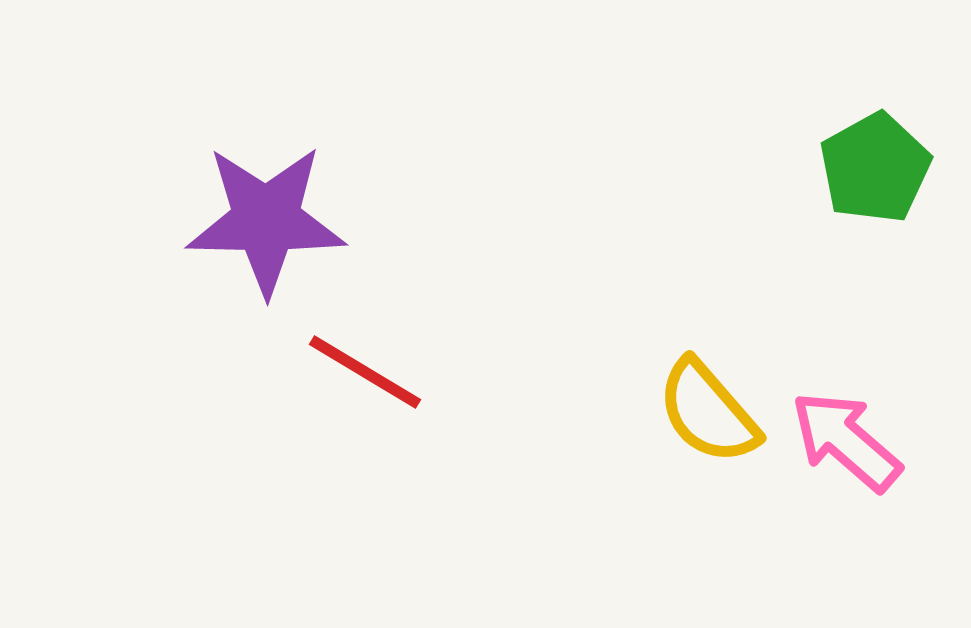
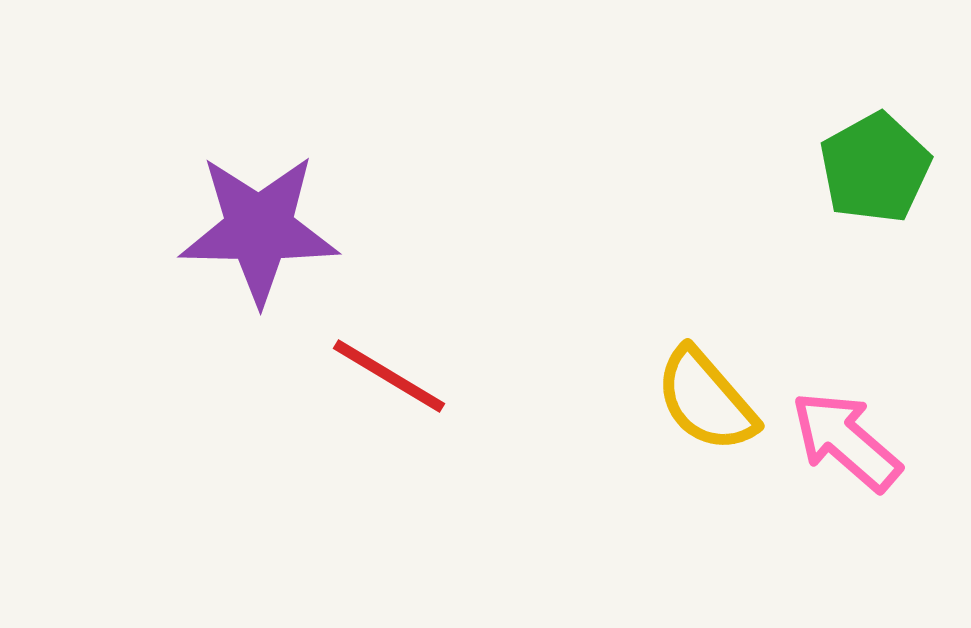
purple star: moved 7 px left, 9 px down
red line: moved 24 px right, 4 px down
yellow semicircle: moved 2 px left, 12 px up
